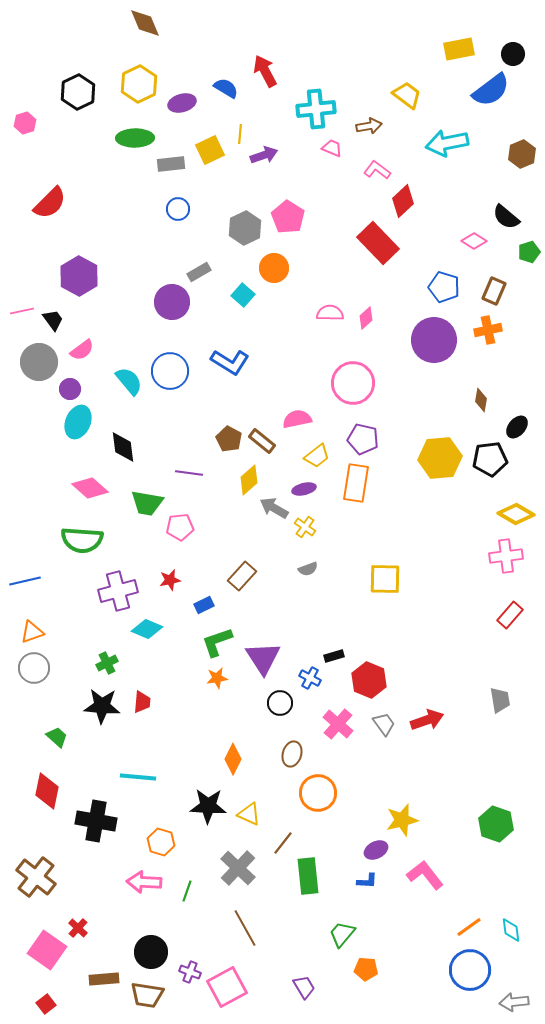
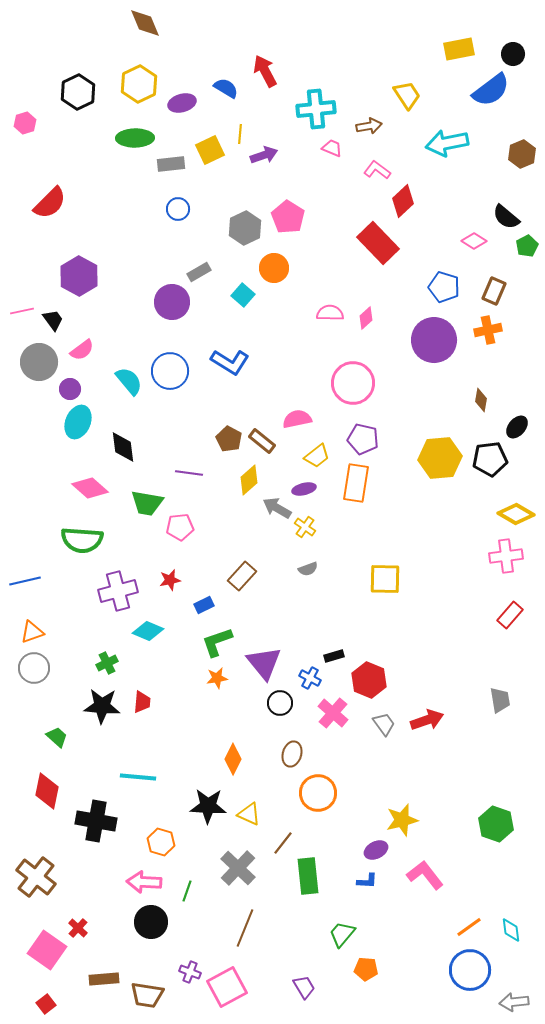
yellow trapezoid at (407, 95): rotated 20 degrees clockwise
green pentagon at (529, 252): moved 2 px left, 6 px up; rotated 10 degrees counterclockwise
gray arrow at (274, 508): moved 3 px right
cyan diamond at (147, 629): moved 1 px right, 2 px down
purple triangle at (263, 658): moved 1 px right, 5 px down; rotated 6 degrees counterclockwise
pink cross at (338, 724): moved 5 px left, 11 px up
brown line at (245, 928): rotated 51 degrees clockwise
black circle at (151, 952): moved 30 px up
